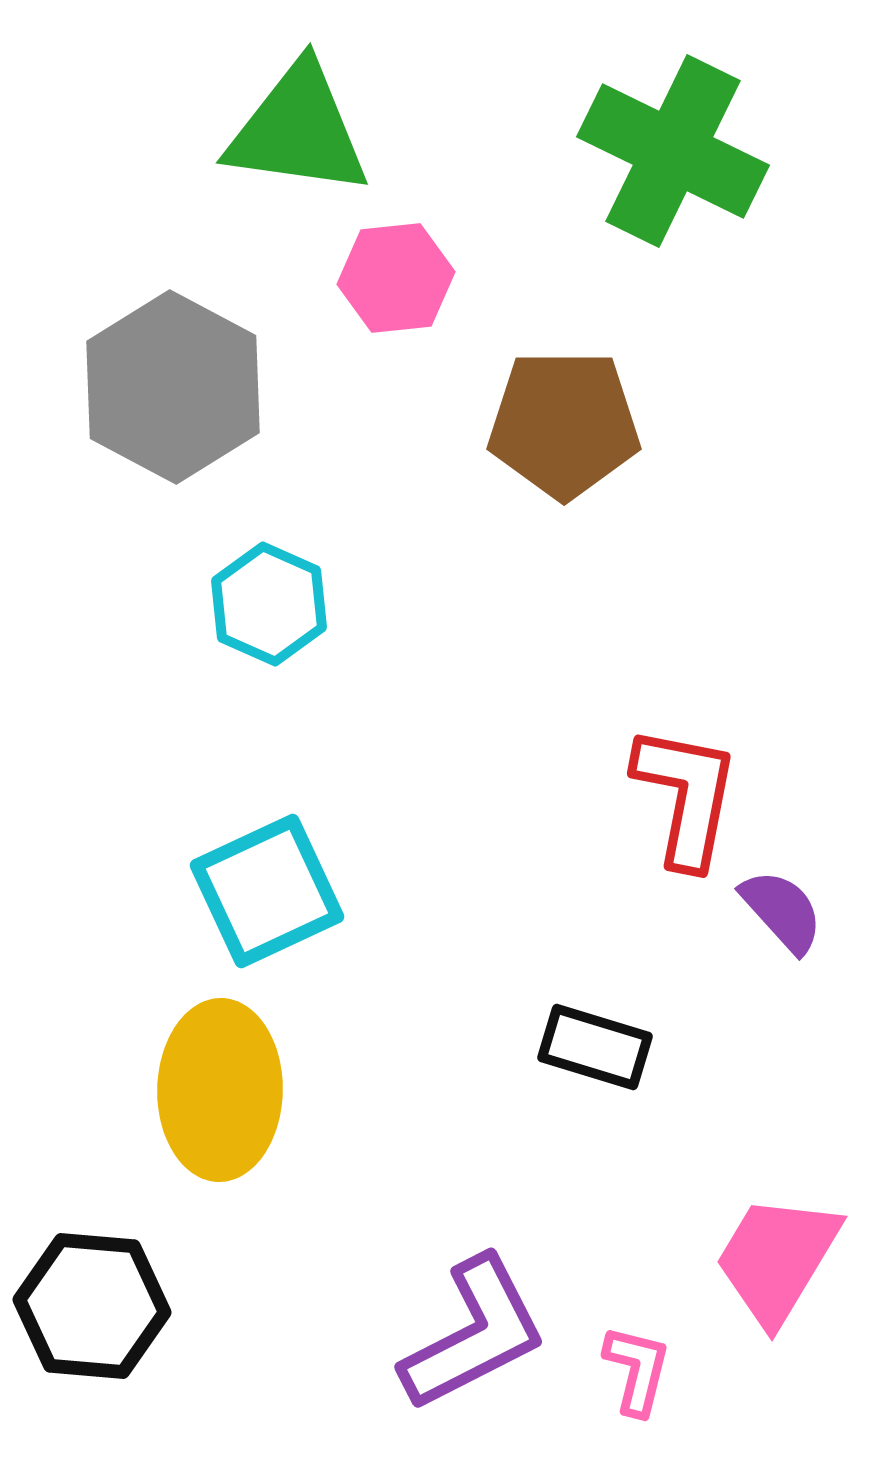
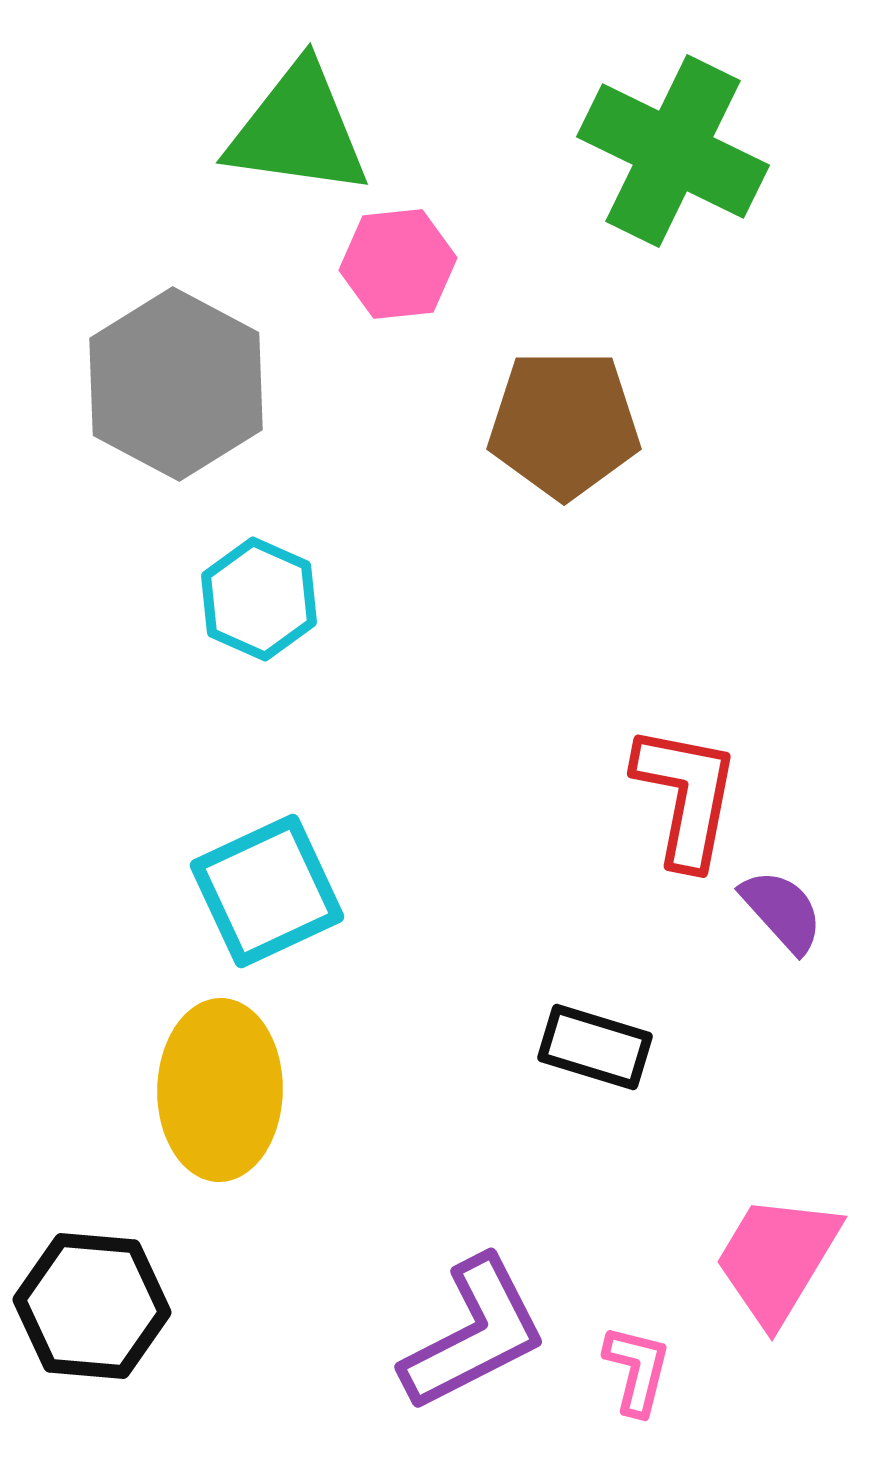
pink hexagon: moved 2 px right, 14 px up
gray hexagon: moved 3 px right, 3 px up
cyan hexagon: moved 10 px left, 5 px up
